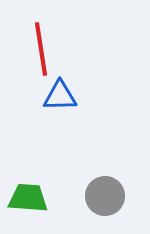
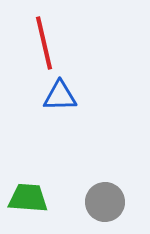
red line: moved 3 px right, 6 px up; rotated 4 degrees counterclockwise
gray circle: moved 6 px down
